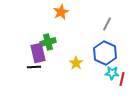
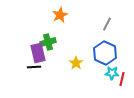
orange star: moved 1 px left, 3 px down
